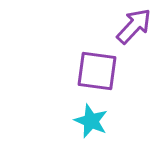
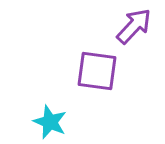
cyan star: moved 41 px left, 1 px down
